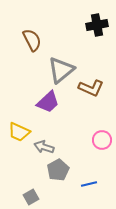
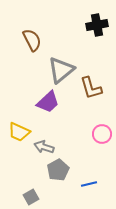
brown L-shape: rotated 50 degrees clockwise
pink circle: moved 6 px up
